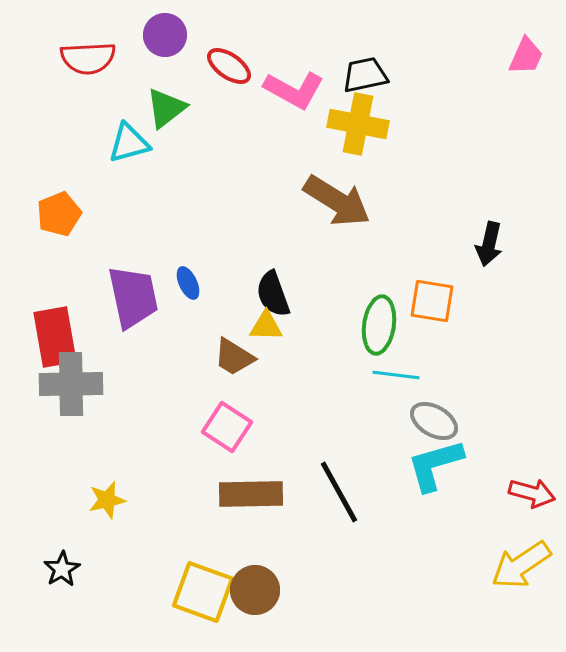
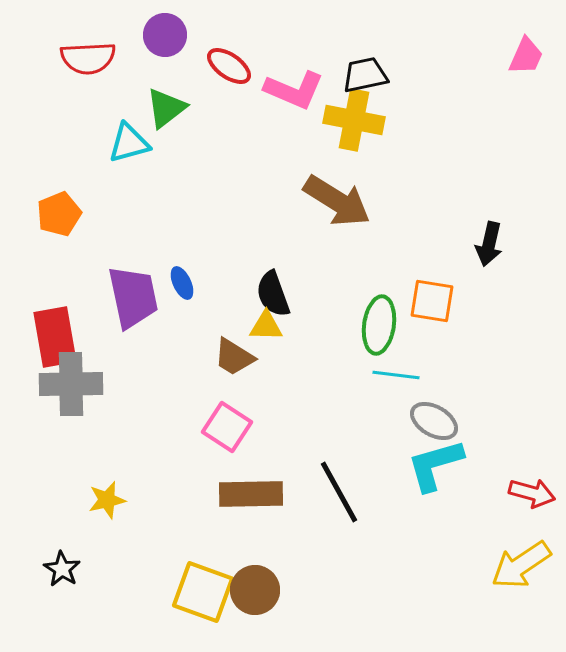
pink L-shape: rotated 6 degrees counterclockwise
yellow cross: moved 4 px left, 4 px up
blue ellipse: moved 6 px left
black star: rotated 9 degrees counterclockwise
